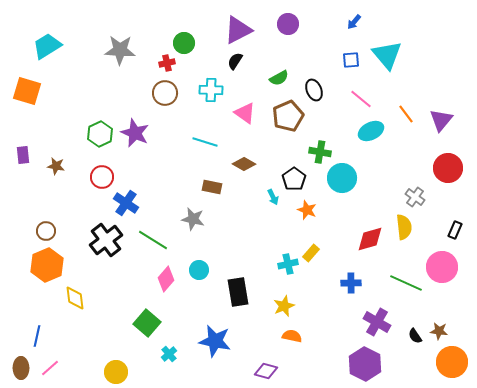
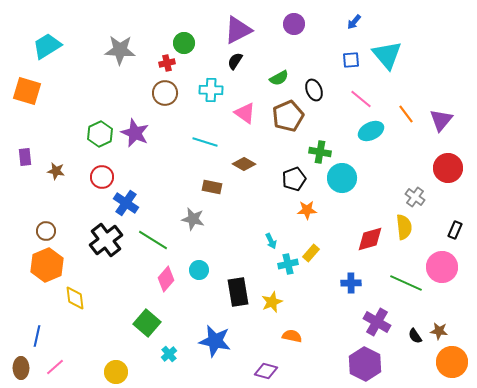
purple circle at (288, 24): moved 6 px right
purple rectangle at (23, 155): moved 2 px right, 2 px down
brown star at (56, 166): moved 5 px down
black pentagon at (294, 179): rotated 15 degrees clockwise
cyan arrow at (273, 197): moved 2 px left, 44 px down
orange star at (307, 210): rotated 24 degrees counterclockwise
yellow star at (284, 306): moved 12 px left, 4 px up
pink line at (50, 368): moved 5 px right, 1 px up
